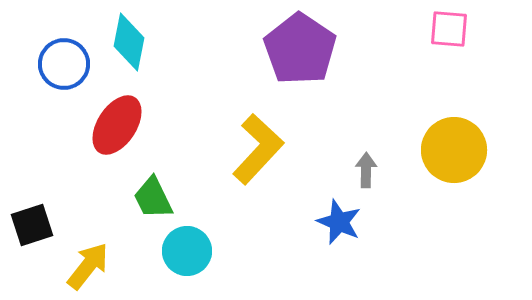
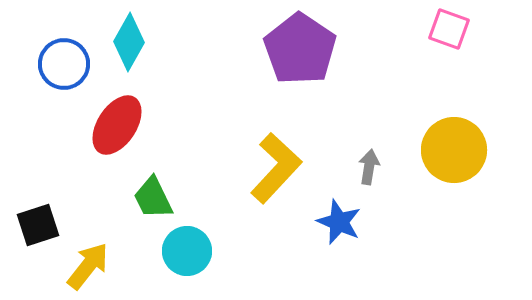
pink square: rotated 15 degrees clockwise
cyan diamond: rotated 18 degrees clockwise
yellow L-shape: moved 18 px right, 19 px down
gray arrow: moved 3 px right, 3 px up; rotated 8 degrees clockwise
black square: moved 6 px right
